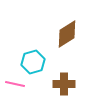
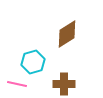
pink line: moved 2 px right
